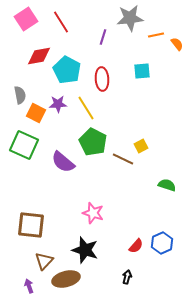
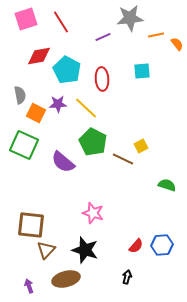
pink square: rotated 15 degrees clockwise
purple line: rotated 49 degrees clockwise
yellow line: rotated 15 degrees counterclockwise
blue hexagon: moved 2 px down; rotated 20 degrees clockwise
brown triangle: moved 2 px right, 11 px up
